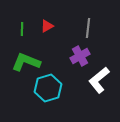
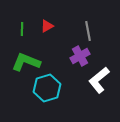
gray line: moved 3 px down; rotated 18 degrees counterclockwise
cyan hexagon: moved 1 px left
